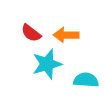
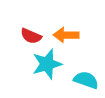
red semicircle: moved 3 px down; rotated 15 degrees counterclockwise
cyan semicircle: rotated 15 degrees clockwise
